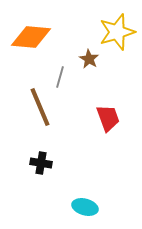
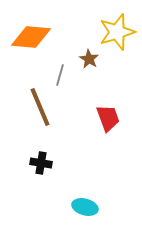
gray line: moved 2 px up
